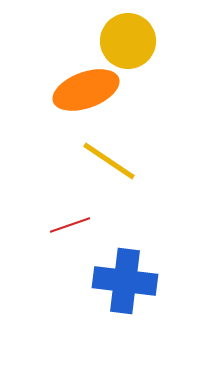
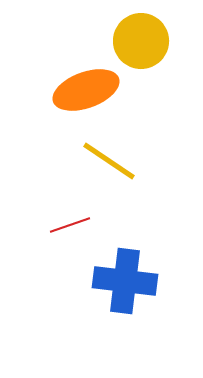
yellow circle: moved 13 px right
